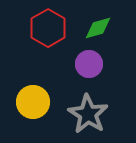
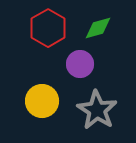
purple circle: moved 9 px left
yellow circle: moved 9 px right, 1 px up
gray star: moved 9 px right, 4 px up
